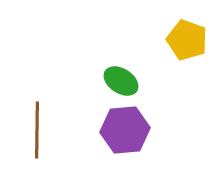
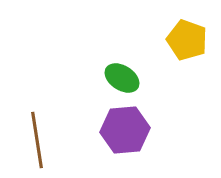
green ellipse: moved 1 px right, 3 px up
brown line: moved 10 px down; rotated 10 degrees counterclockwise
